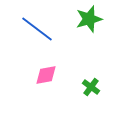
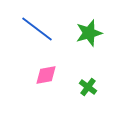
green star: moved 14 px down
green cross: moved 3 px left
